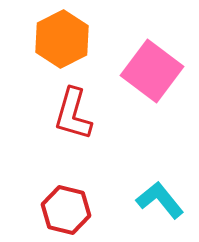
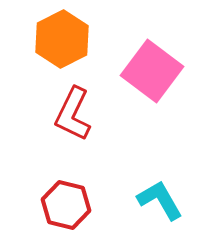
red L-shape: rotated 10 degrees clockwise
cyan L-shape: rotated 9 degrees clockwise
red hexagon: moved 5 px up
